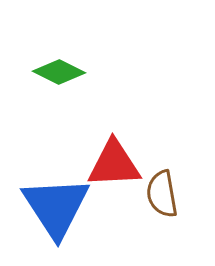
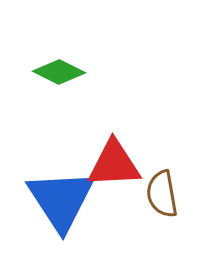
blue triangle: moved 5 px right, 7 px up
